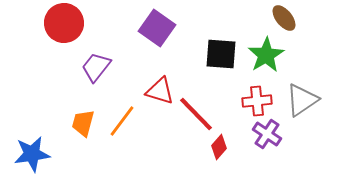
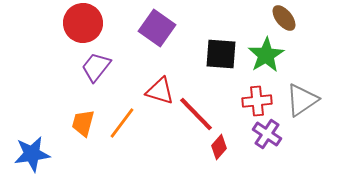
red circle: moved 19 px right
orange line: moved 2 px down
